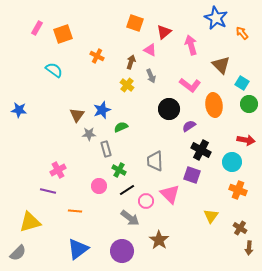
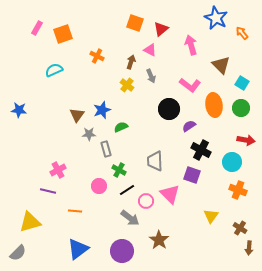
red triangle at (164, 32): moved 3 px left, 3 px up
cyan semicircle at (54, 70): rotated 60 degrees counterclockwise
green circle at (249, 104): moved 8 px left, 4 px down
